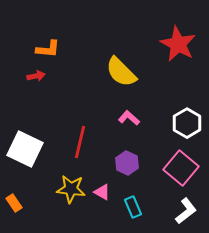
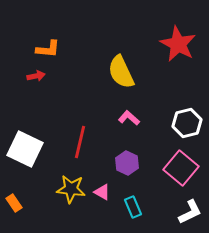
yellow semicircle: rotated 20 degrees clockwise
white hexagon: rotated 16 degrees clockwise
white L-shape: moved 4 px right, 1 px down; rotated 12 degrees clockwise
